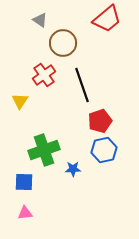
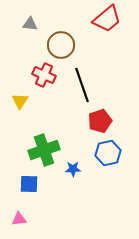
gray triangle: moved 10 px left, 4 px down; rotated 28 degrees counterclockwise
brown circle: moved 2 px left, 2 px down
red cross: rotated 30 degrees counterclockwise
blue hexagon: moved 4 px right, 3 px down
blue square: moved 5 px right, 2 px down
pink triangle: moved 6 px left, 6 px down
